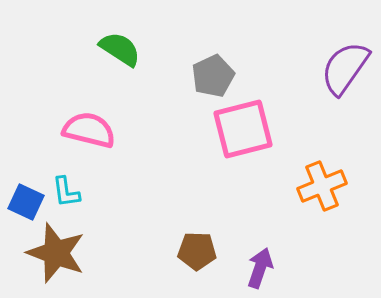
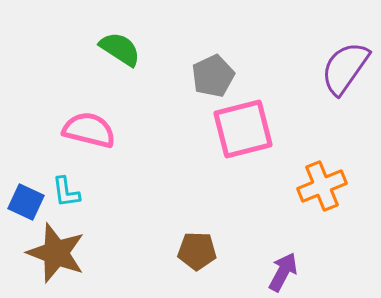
purple arrow: moved 23 px right, 4 px down; rotated 9 degrees clockwise
